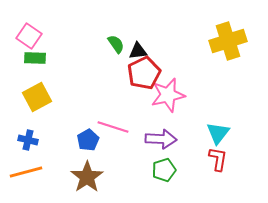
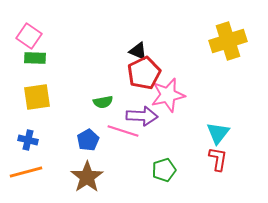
green semicircle: moved 13 px left, 58 px down; rotated 114 degrees clockwise
black triangle: rotated 30 degrees clockwise
yellow square: rotated 20 degrees clockwise
pink line: moved 10 px right, 4 px down
purple arrow: moved 19 px left, 23 px up
